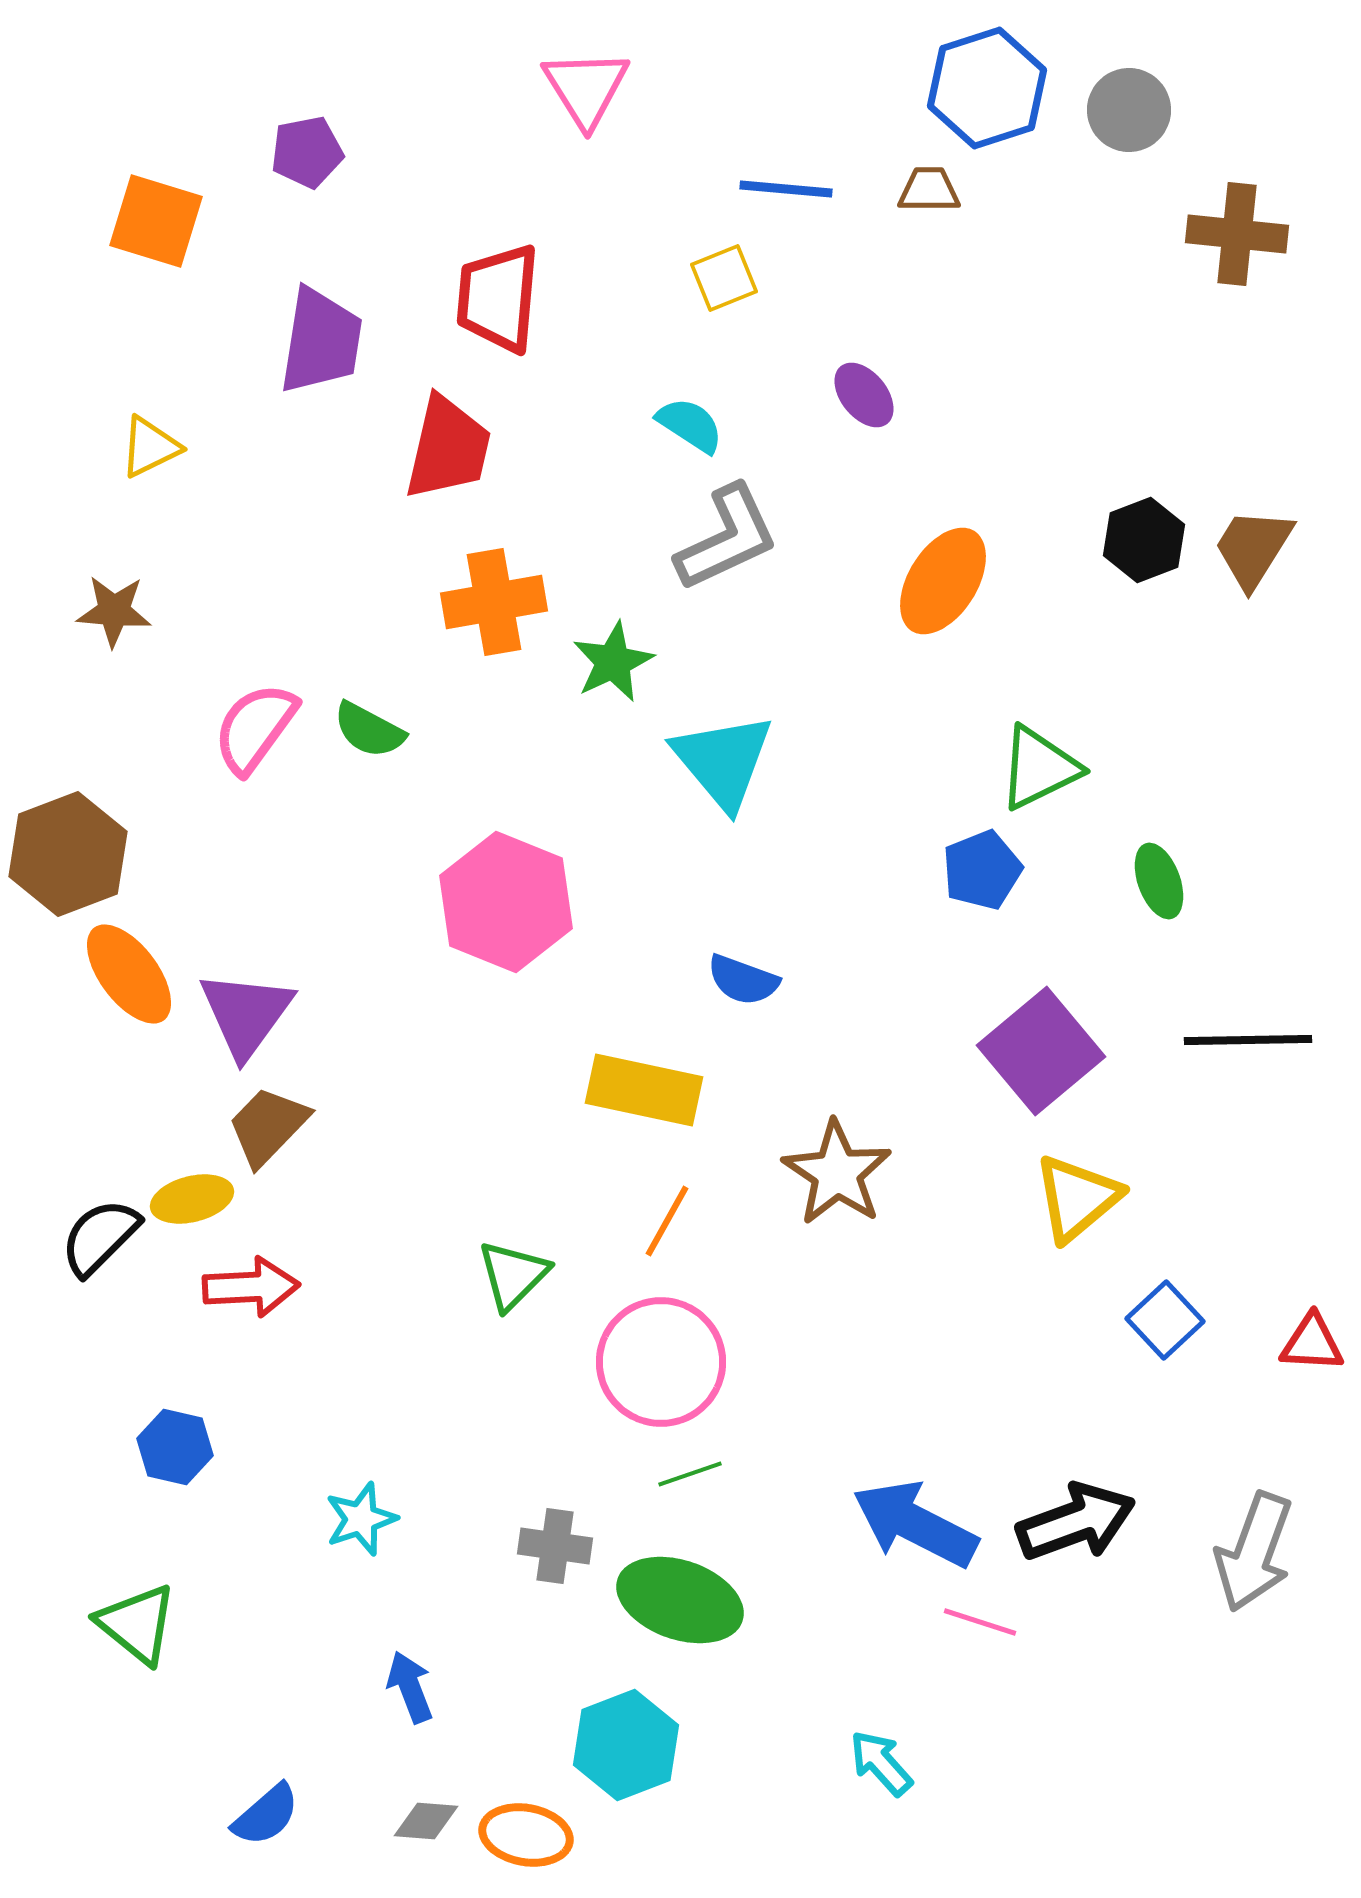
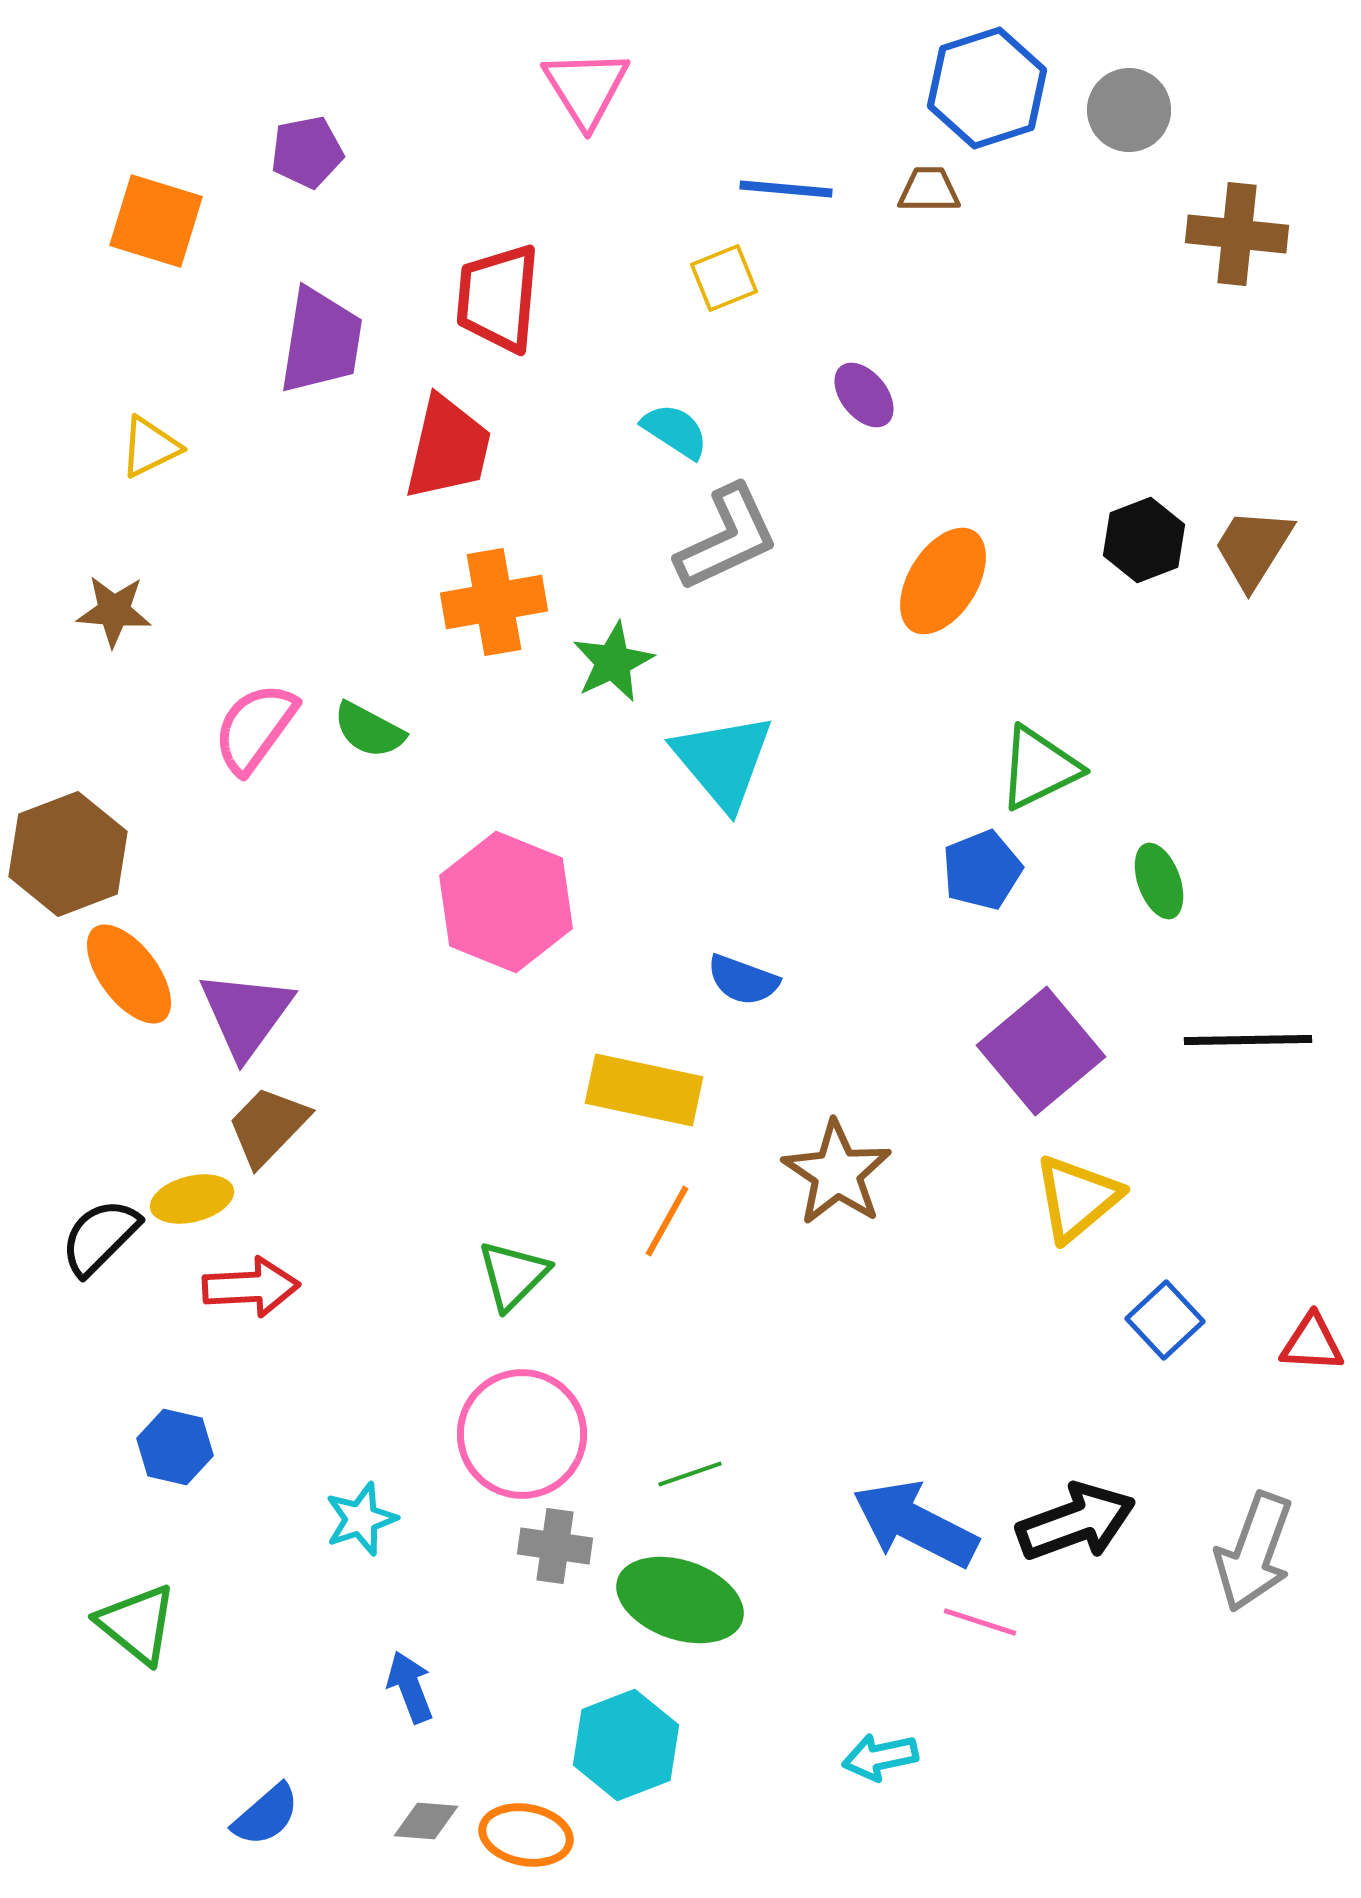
cyan semicircle at (690, 425): moved 15 px left, 6 px down
pink circle at (661, 1362): moved 139 px left, 72 px down
cyan arrow at (881, 1763): moved 1 px left, 6 px up; rotated 60 degrees counterclockwise
